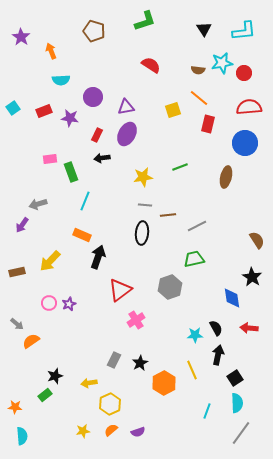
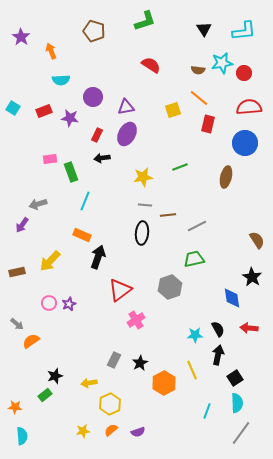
cyan square at (13, 108): rotated 24 degrees counterclockwise
black semicircle at (216, 328): moved 2 px right, 1 px down
